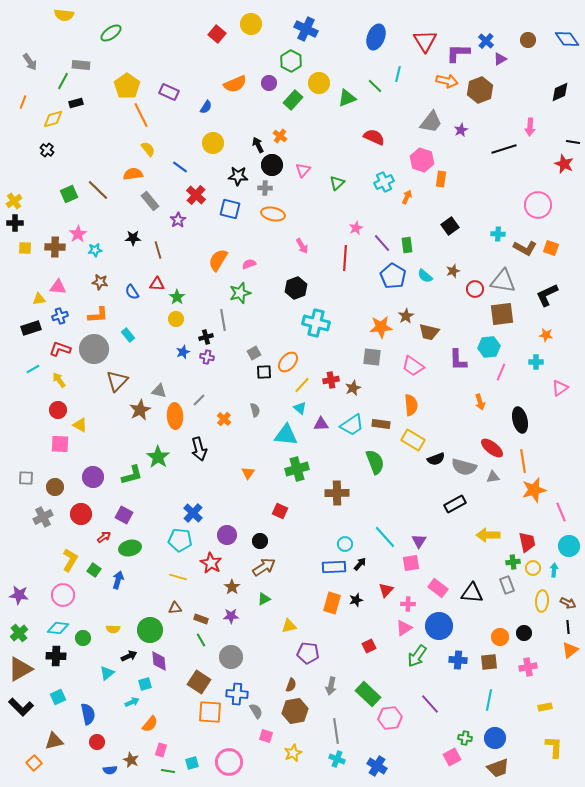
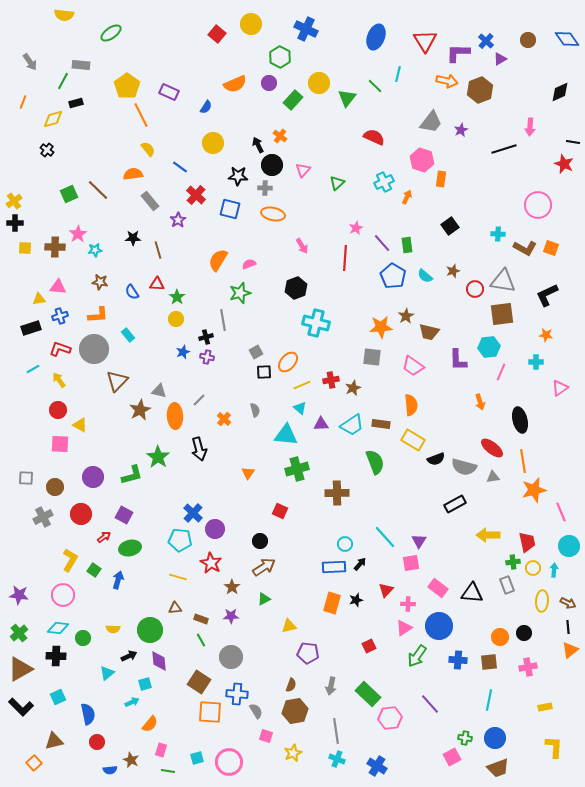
green hexagon at (291, 61): moved 11 px left, 4 px up
green triangle at (347, 98): rotated 30 degrees counterclockwise
gray square at (254, 353): moved 2 px right, 1 px up
yellow line at (302, 385): rotated 24 degrees clockwise
purple circle at (227, 535): moved 12 px left, 6 px up
cyan square at (192, 763): moved 5 px right, 5 px up
